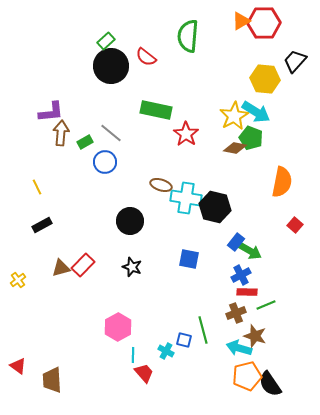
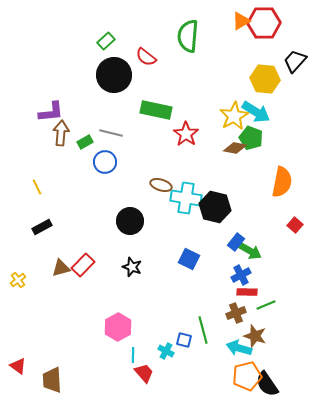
black circle at (111, 66): moved 3 px right, 9 px down
gray line at (111, 133): rotated 25 degrees counterclockwise
black rectangle at (42, 225): moved 2 px down
blue square at (189, 259): rotated 15 degrees clockwise
black semicircle at (270, 384): moved 3 px left
